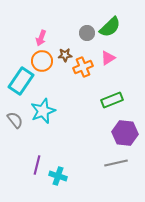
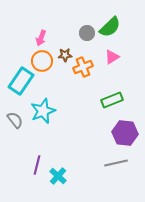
pink triangle: moved 4 px right, 1 px up
cyan cross: rotated 24 degrees clockwise
